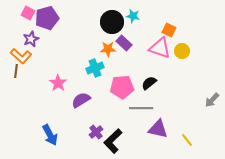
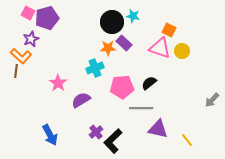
orange star: moved 1 px up
